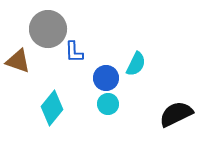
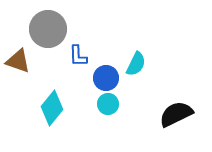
blue L-shape: moved 4 px right, 4 px down
